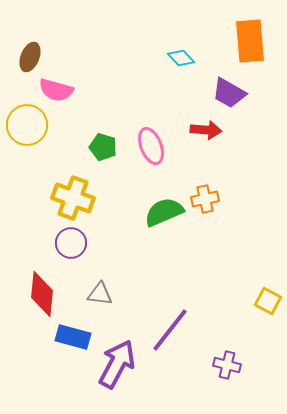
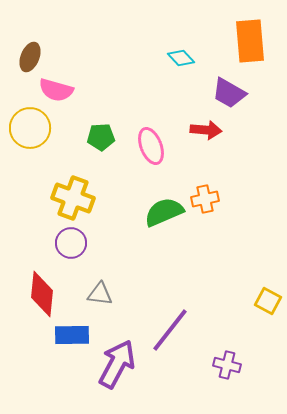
yellow circle: moved 3 px right, 3 px down
green pentagon: moved 2 px left, 10 px up; rotated 20 degrees counterclockwise
blue rectangle: moved 1 px left, 2 px up; rotated 16 degrees counterclockwise
